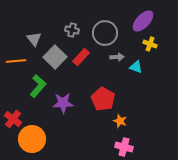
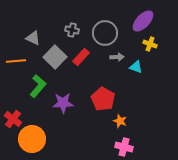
gray triangle: moved 1 px left, 1 px up; rotated 28 degrees counterclockwise
